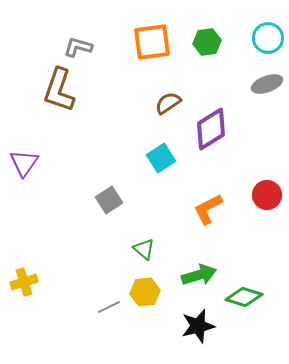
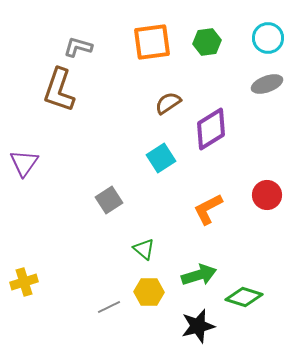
yellow hexagon: moved 4 px right; rotated 8 degrees clockwise
